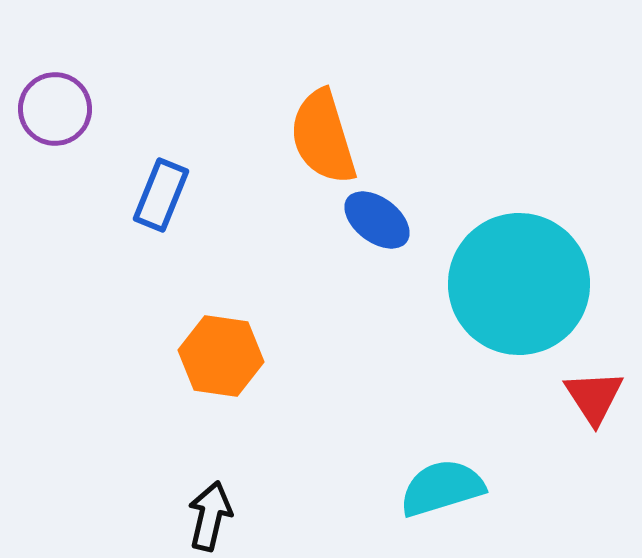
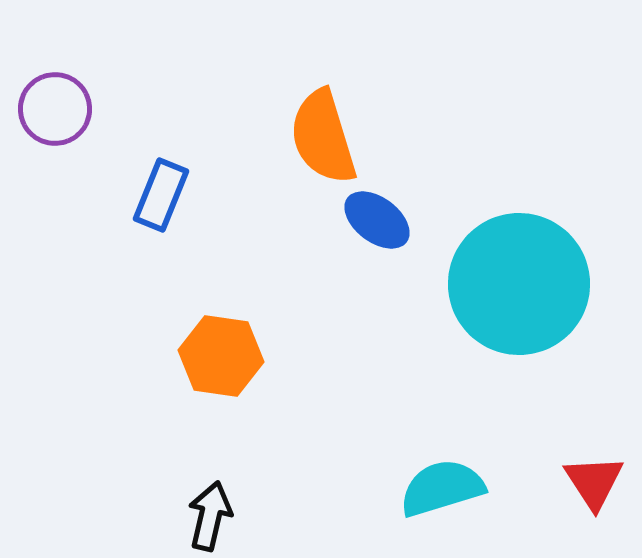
red triangle: moved 85 px down
